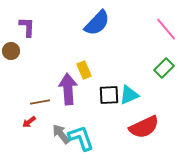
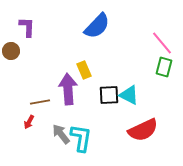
blue semicircle: moved 3 px down
pink line: moved 4 px left, 14 px down
green rectangle: moved 1 px up; rotated 30 degrees counterclockwise
cyan triangle: rotated 50 degrees clockwise
red arrow: rotated 24 degrees counterclockwise
red semicircle: moved 1 px left, 3 px down
cyan L-shape: rotated 28 degrees clockwise
